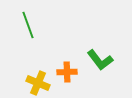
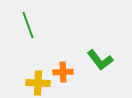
orange cross: moved 4 px left
yellow cross: rotated 20 degrees counterclockwise
